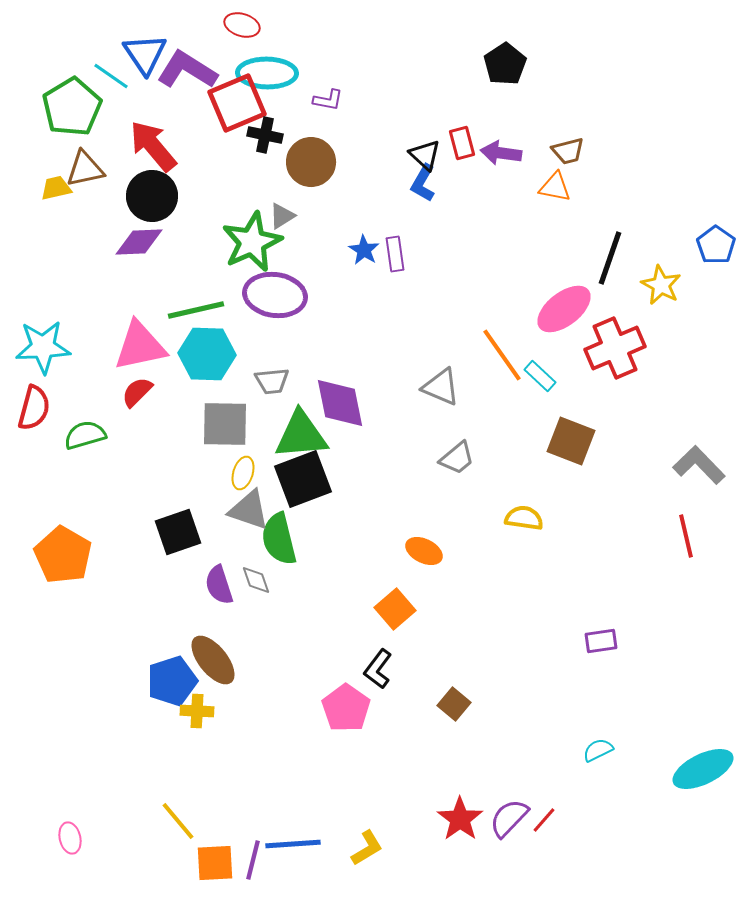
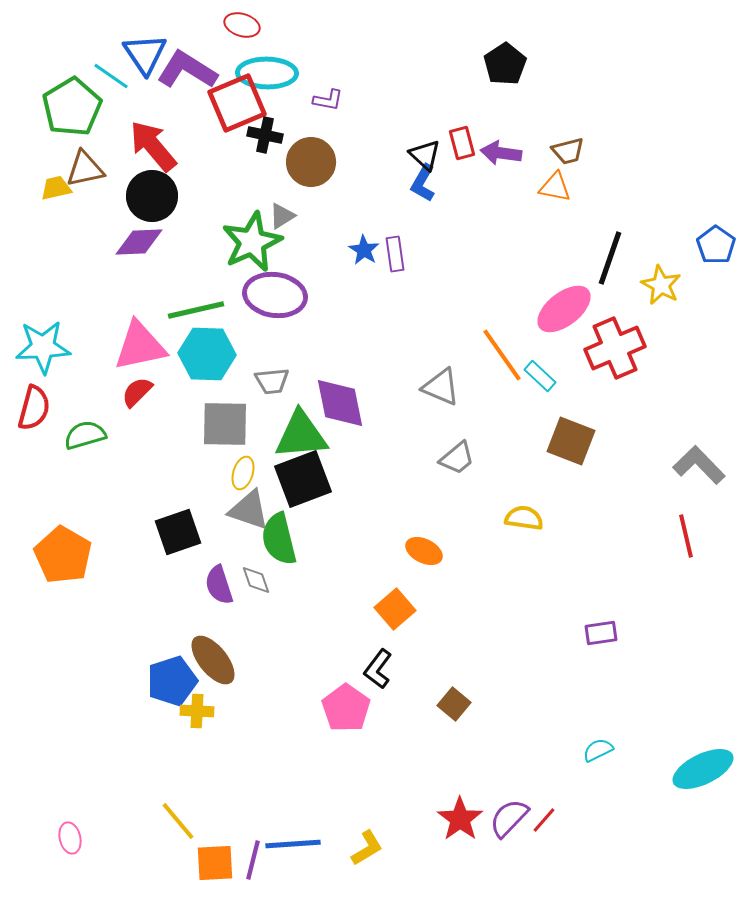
purple rectangle at (601, 641): moved 8 px up
